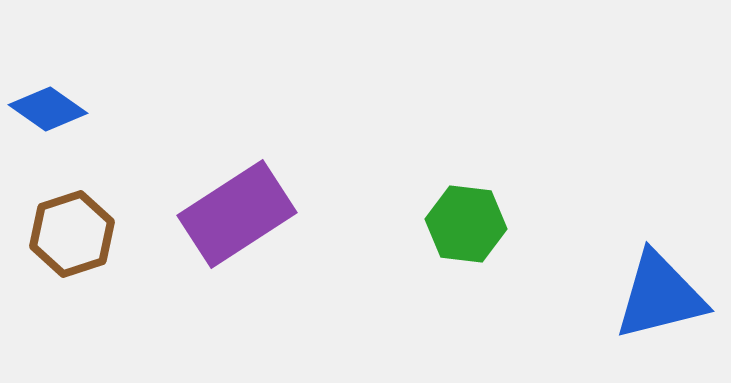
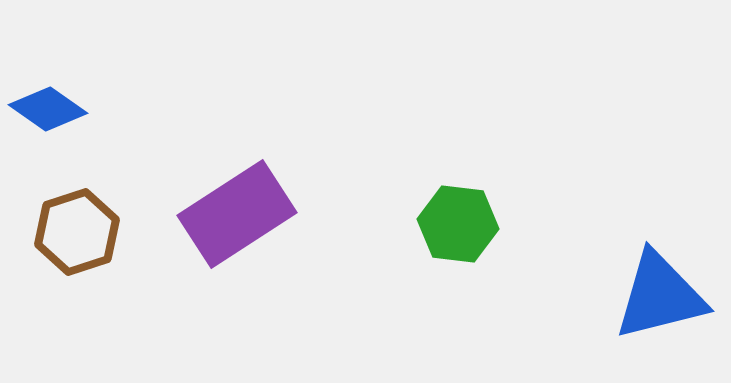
green hexagon: moved 8 px left
brown hexagon: moved 5 px right, 2 px up
